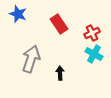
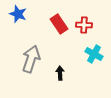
red cross: moved 8 px left, 8 px up; rotated 28 degrees clockwise
